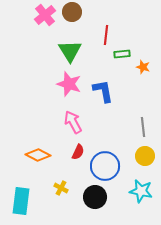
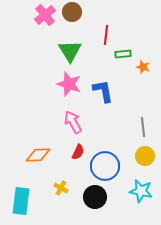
green rectangle: moved 1 px right
orange diamond: rotated 30 degrees counterclockwise
